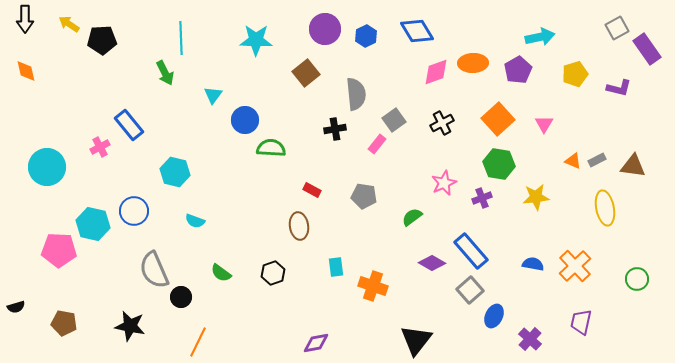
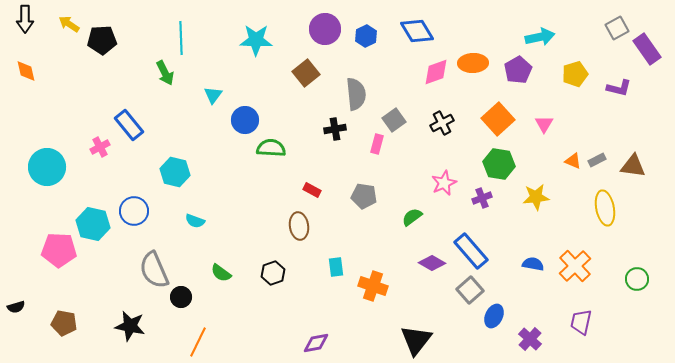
pink rectangle at (377, 144): rotated 24 degrees counterclockwise
